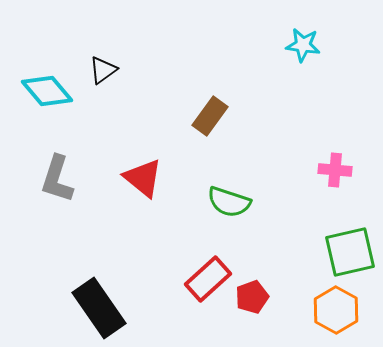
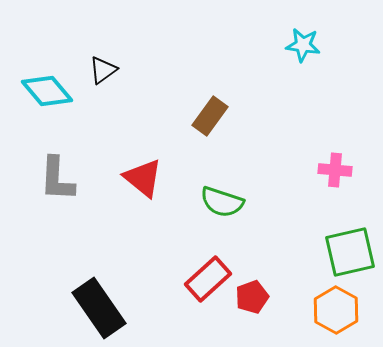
gray L-shape: rotated 15 degrees counterclockwise
green semicircle: moved 7 px left
